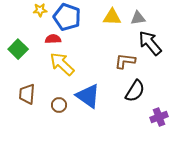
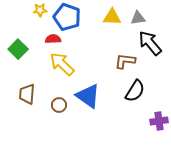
purple cross: moved 4 px down; rotated 12 degrees clockwise
